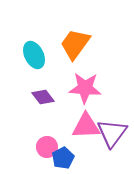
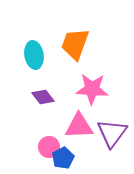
orange trapezoid: rotated 16 degrees counterclockwise
cyan ellipse: rotated 16 degrees clockwise
pink star: moved 7 px right, 1 px down
pink triangle: moved 7 px left
pink circle: moved 2 px right
